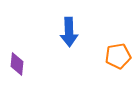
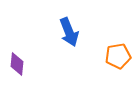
blue arrow: rotated 20 degrees counterclockwise
